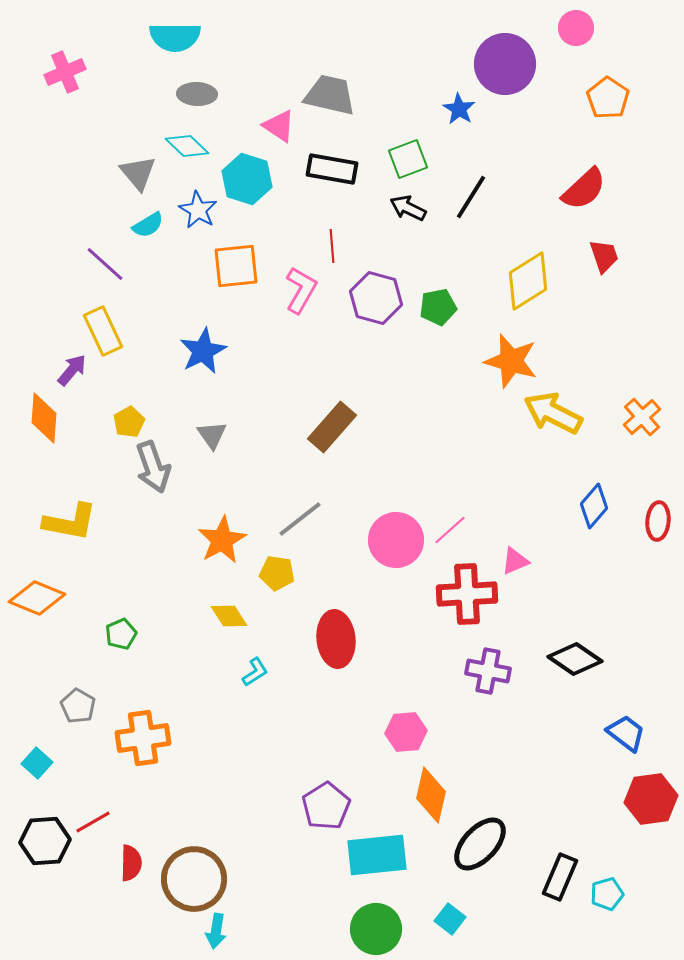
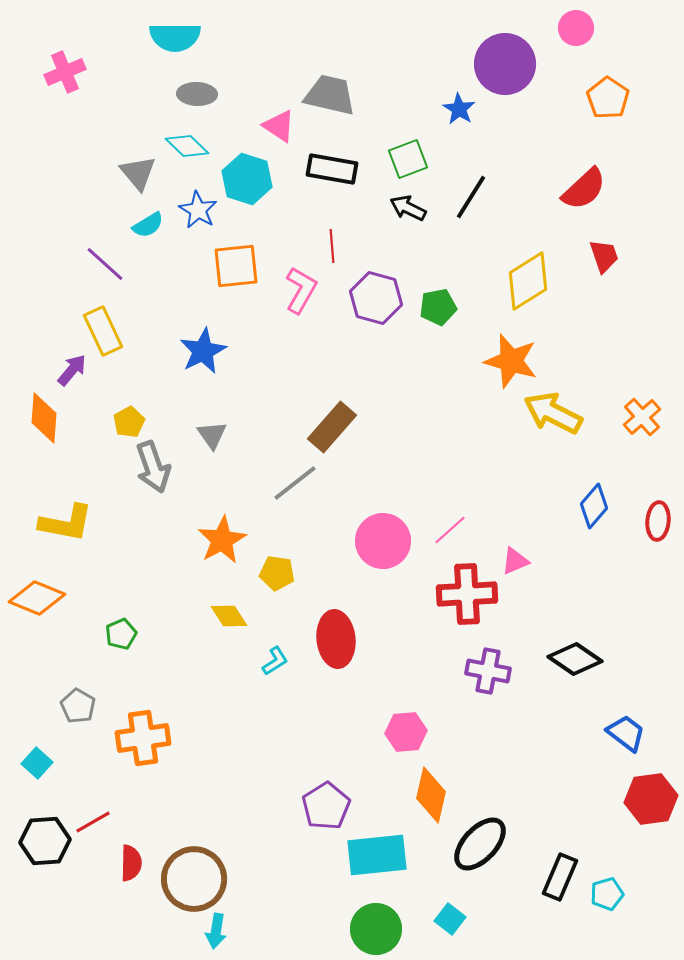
gray line at (300, 519): moved 5 px left, 36 px up
yellow L-shape at (70, 522): moved 4 px left, 1 px down
pink circle at (396, 540): moved 13 px left, 1 px down
cyan L-shape at (255, 672): moved 20 px right, 11 px up
